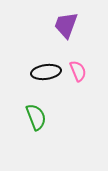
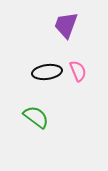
black ellipse: moved 1 px right
green semicircle: rotated 32 degrees counterclockwise
